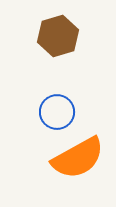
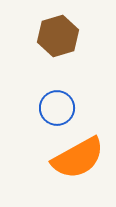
blue circle: moved 4 px up
